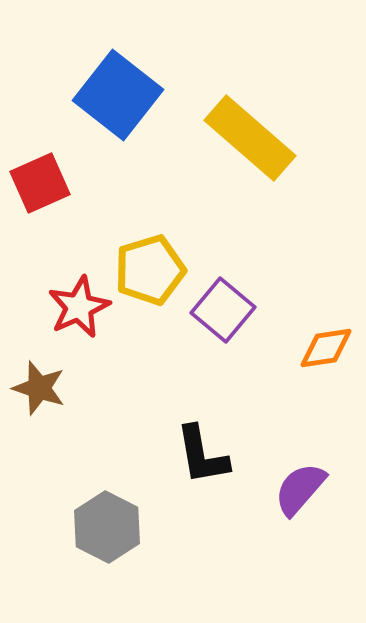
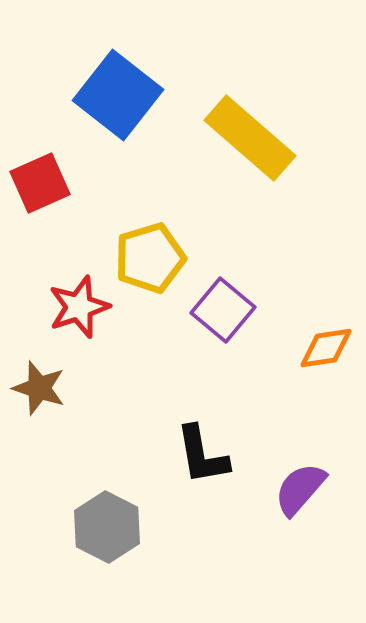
yellow pentagon: moved 12 px up
red star: rotated 6 degrees clockwise
